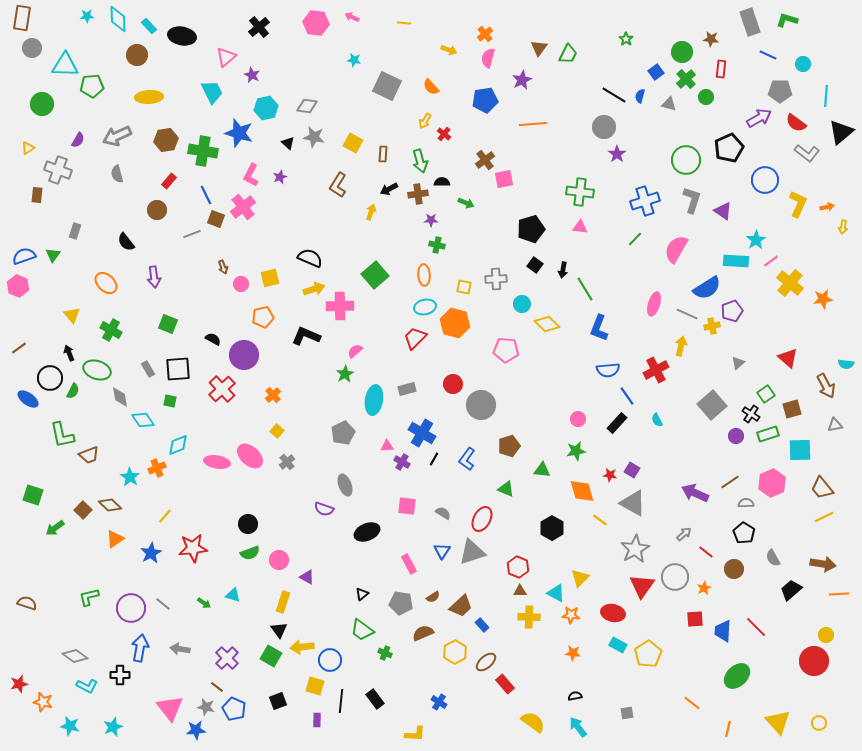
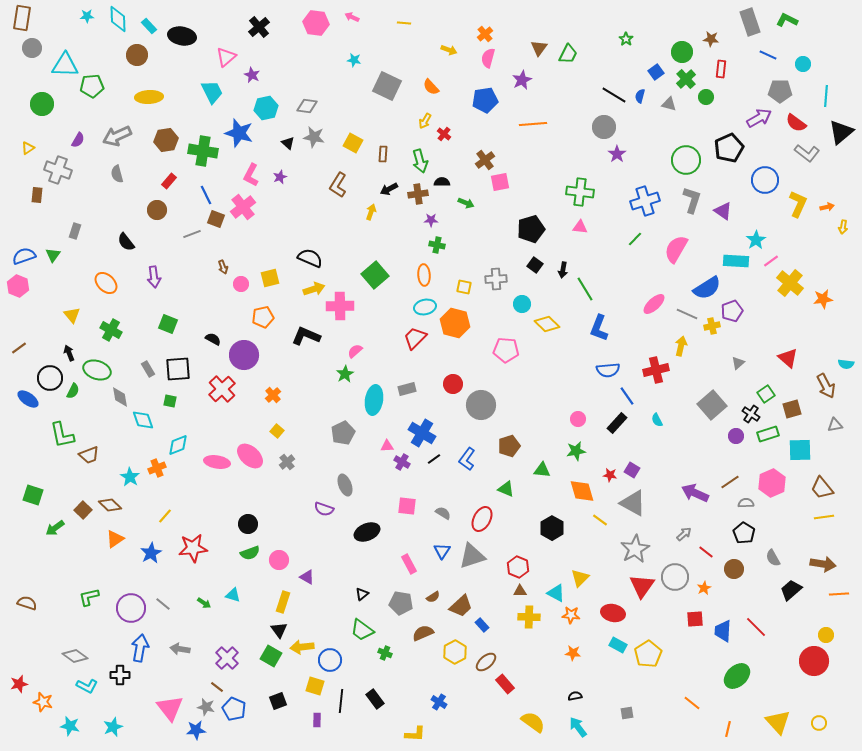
green L-shape at (787, 20): rotated 10 degrees clockwise
pink square at (504, 179): moved 4 px left, 3 px down
pink ellipse at (654, 304): rotated 30 degrees clockwise
red cross at (656, 370): rotated 15 degrees clockwise
cyan diamond at (143, 420): rotated 15 degrees clockwise
black line at (434, 459): rotated 24 degrees clockwise
yellow line at (824, 517): rotated 18 degrees clockwise
gray triangle at (472, 552): moved 4 px down
